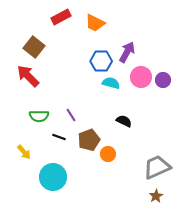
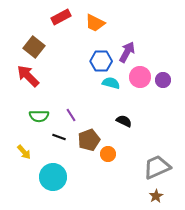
pink circle: moved 1 px left
